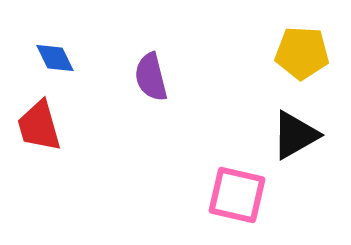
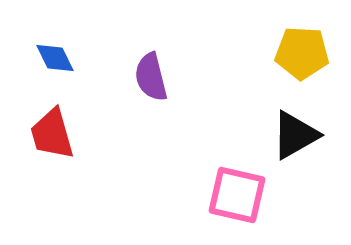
red trapezoid: moved 13 px right, 8 px down
